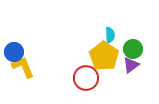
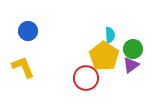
blue circle: moved 14 px right, 21 px up
